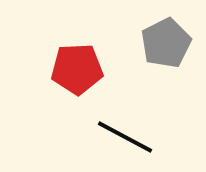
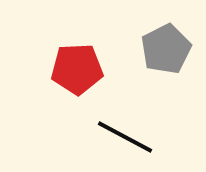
gray pentagon: moved 6 px down
